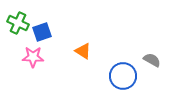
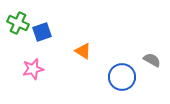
pink star: moved 12 px down; rotated 15 degrees counterclockwise
blue circle: moved 1 px left, 1 px down
